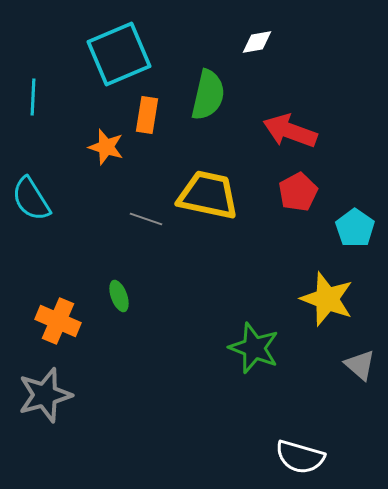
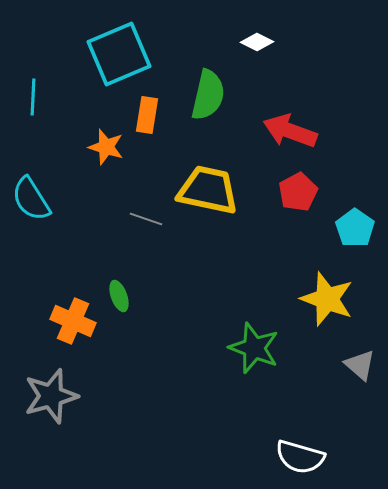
white diamond: rotated 36 degrees clockwise
yellow trapezoid: moved 5 px up
orange cross: moved 15 px right
gray star: moved 6 px right, 1 px down
